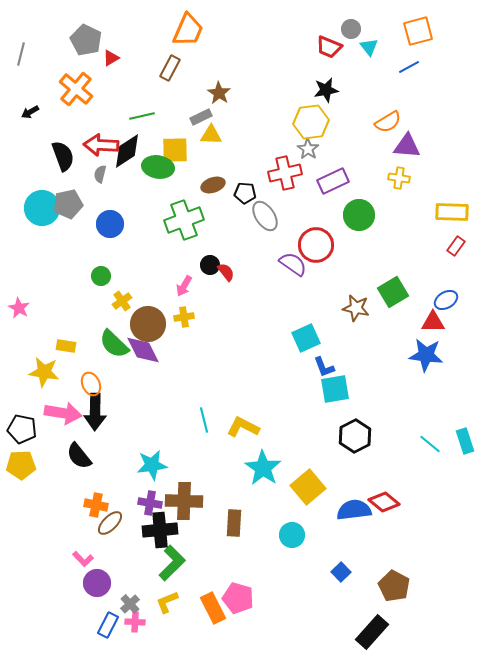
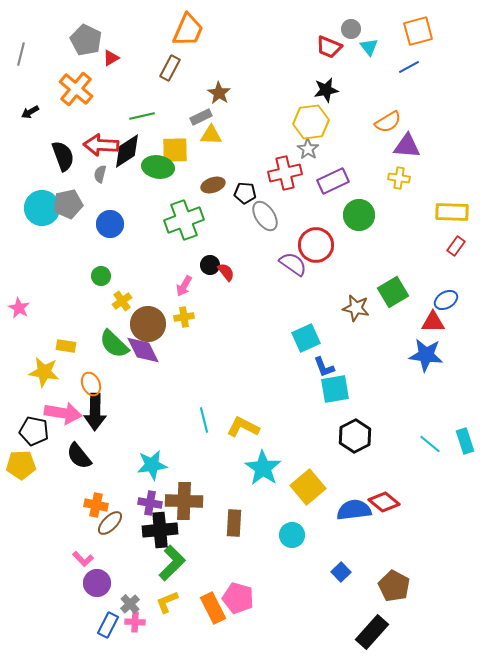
black pentagon at (22, 429): moved 12 px right, 2 px down
